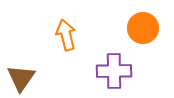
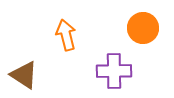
brown triangle: moved 3 px right, 3 px up; rotated 32 degrees counterclockwise
